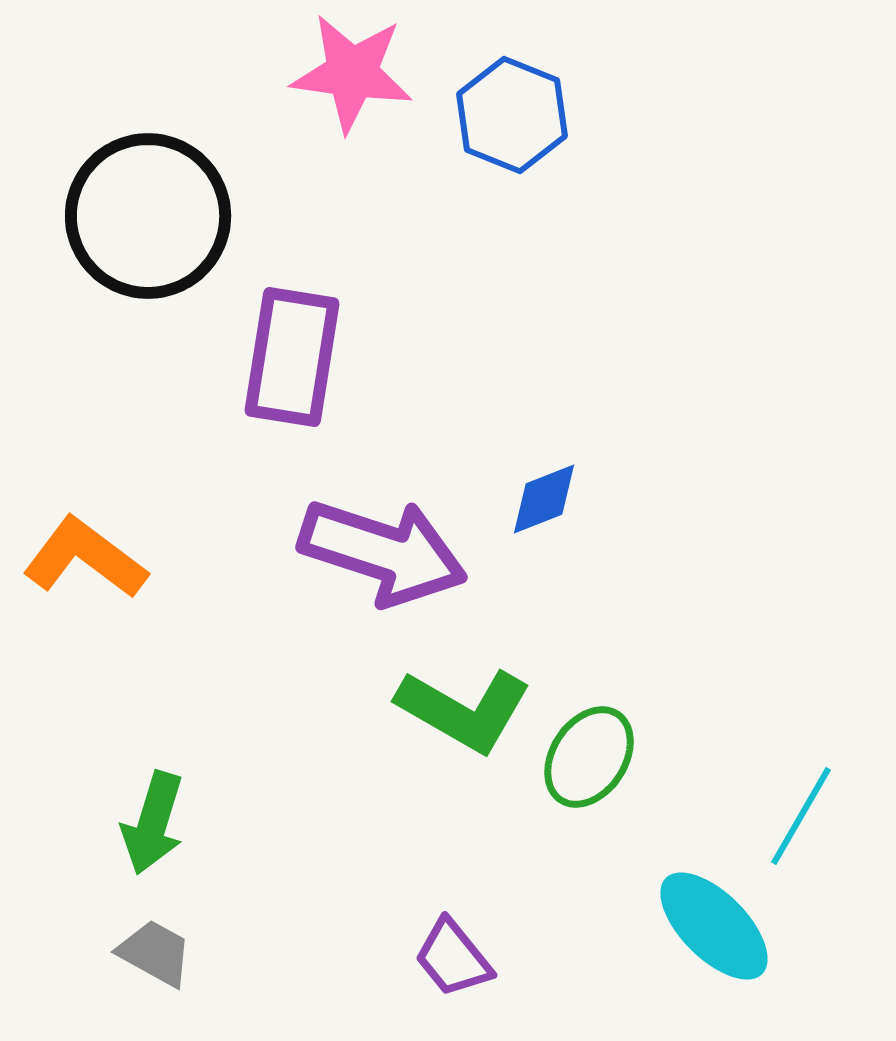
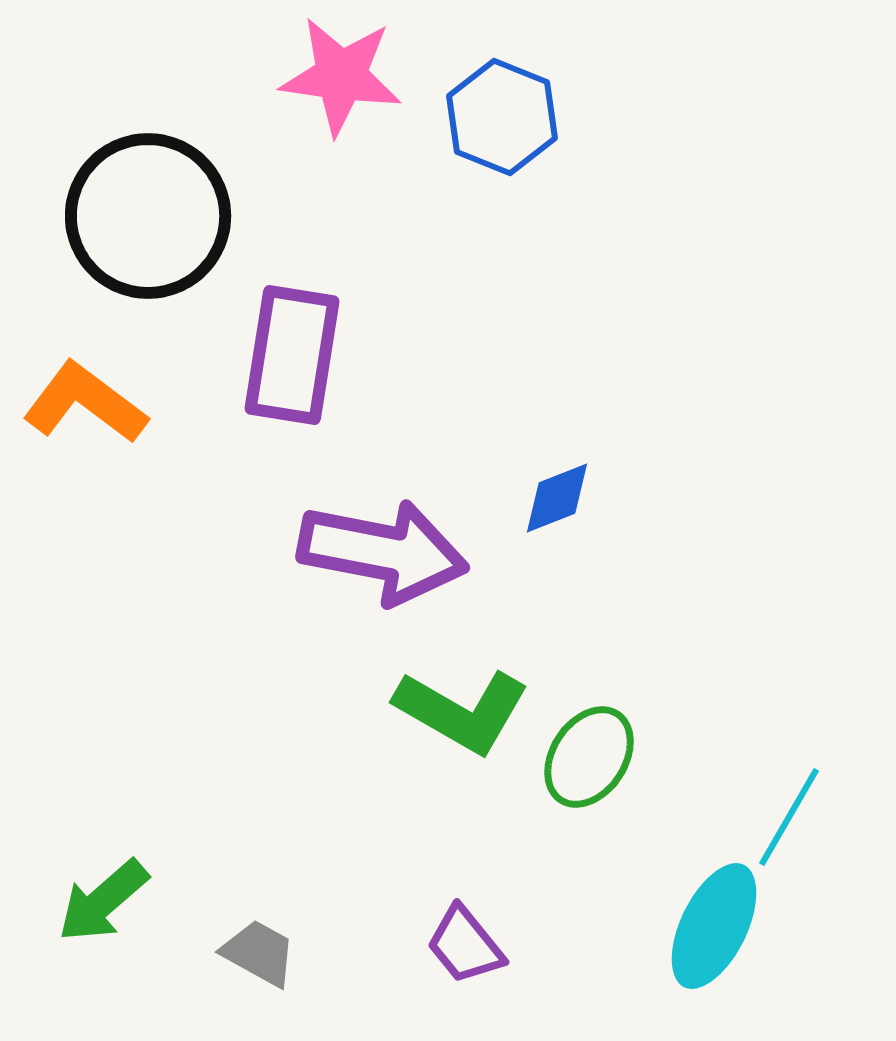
pink star: moved 11 px left, 3 px down
blue hexagon: moved 10 px left, 2 px down
purple rectangle: moved 2 px up
blue diamond: moved 13 px right, 1 px up
purple arrow: rotated 7 degrees counterclockwise
orange L-shape: moved 155 px up
green L-shape: moved 2 px left, 1 px down
cyan line: moved 12 px left, 1 px down
green arrow: moved 50 px left, 78 px down; rotated 32 degrees clockwise
cyan ellipse: rotated 71 degrees clockwise
gray trapezoid: moved 104 px right
purple trapezoid: moved 12 px right, 13 px up
